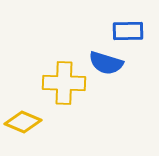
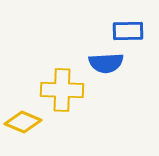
blue semicircle: rotated 20 degrees counterclockwise
yellow cross: moved 2 px left, 7 px down
